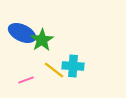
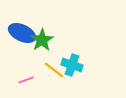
cyan cross: moved 1 px left, 1 px up; rotated 15 degrees clockwise
